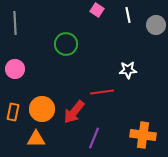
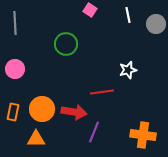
pink square: moved 7 px left
gray circle: moved 1 px up
white star: rotated 12 degrees counterclockwise
red arrow: rotated 120 degrees counterclockwise
purple line: moved 6 px up
